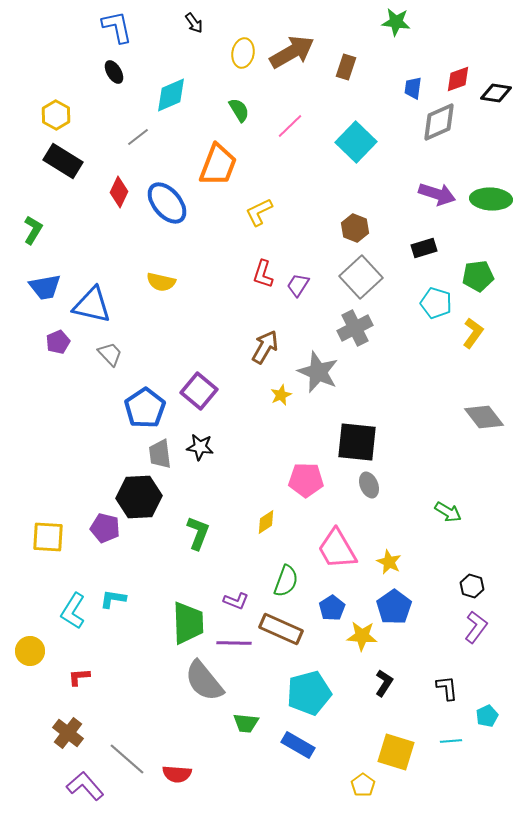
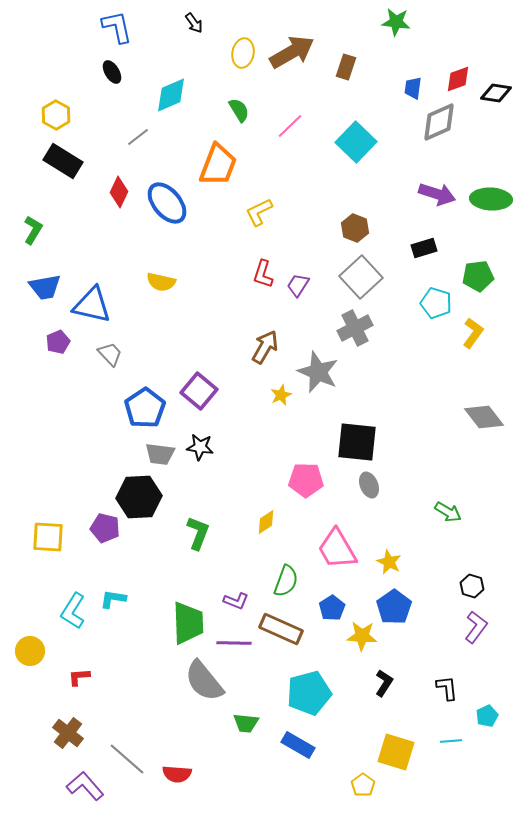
black ellipse at (114, 72): moved 2 px left
gray trapezoid at (160, 454): rotated 76 degrees counterclockwise
